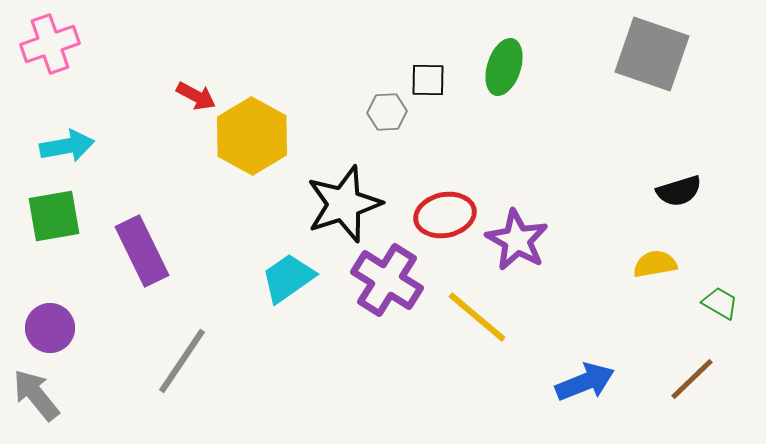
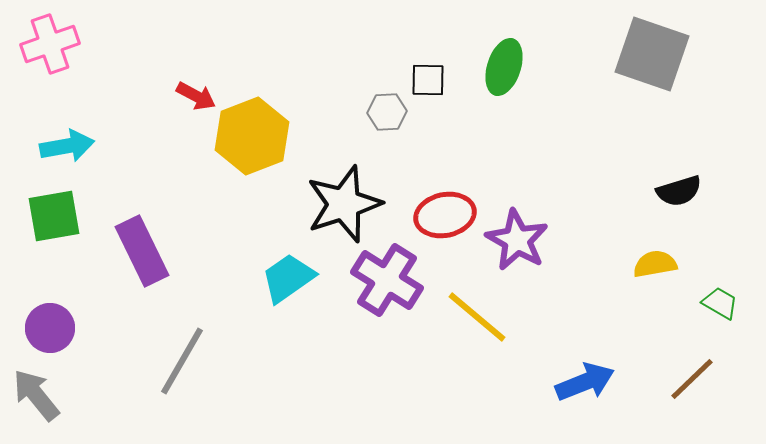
yellow hexagon: rotated 10 degrees clockwise
gray line: rotated 4 degrees counterclockwise
